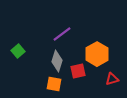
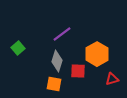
green square: moved 3 px up
red square: rotated 14 degrees clockwise
